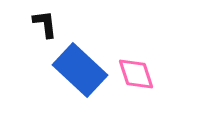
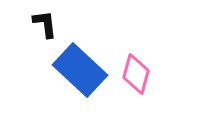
pink diamond: rotated 33 degrees clockwise
